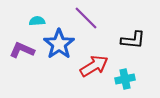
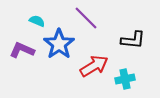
cyan semicircle: rotated 28 degrees clockwise
